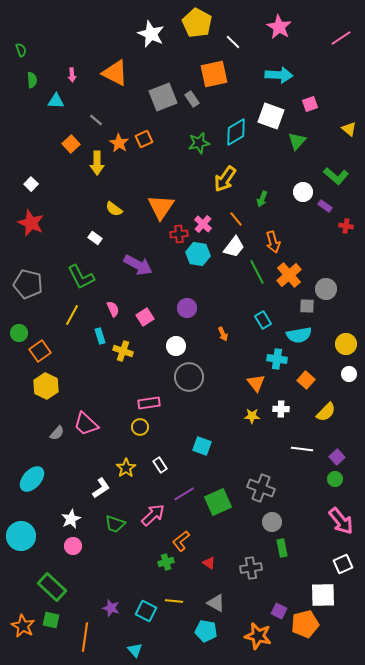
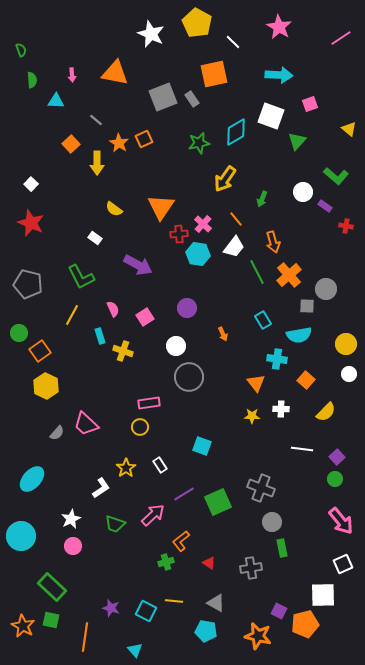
orange triangle at (115, 73): rotated 16 degrees counterclockwise
